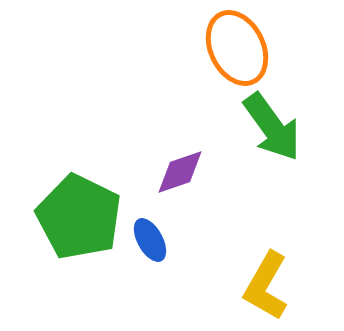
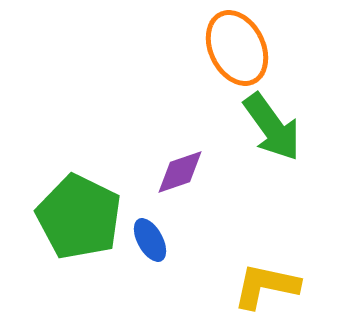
yellow L-shape: rotated 72 degrees clockwise
